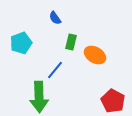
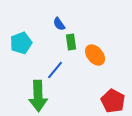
blue semicircle: moved 4 px right, 6 px down
green rectangle: rotated 21 degrees counterclockwise
orange ellipse: rotated 20 degrees clockwise
green arrow: moved 1 px left, 1 px up
